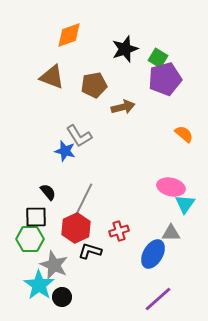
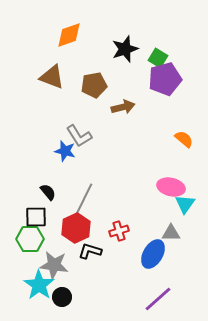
orange semicircle: moved 5 px down
gray star: rotated 16 degrees counterclockwise
